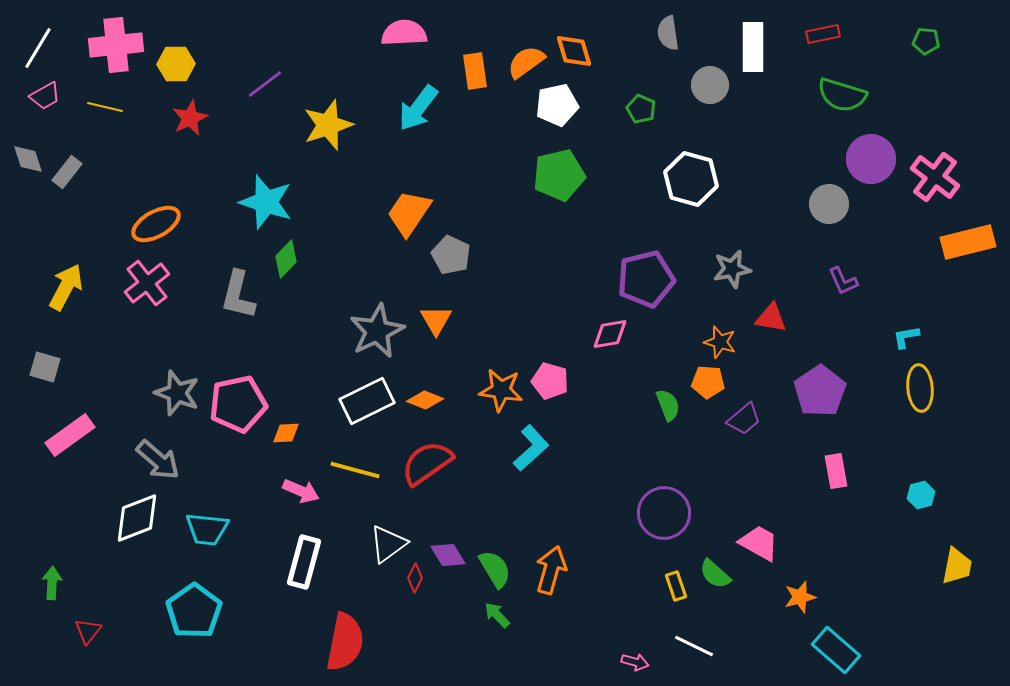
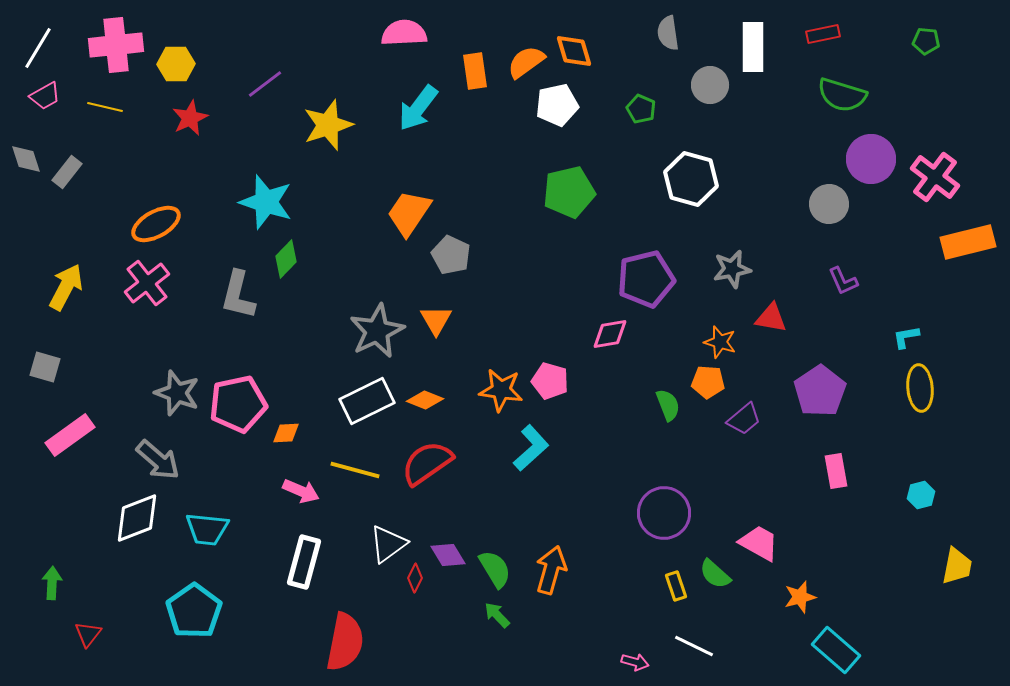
gray diamond at (28, 159): moved 2 px left
green pentagon at (559, 175): moved 10 px right, 17 px down
red triangle at (88, 631): moved 3 px down
